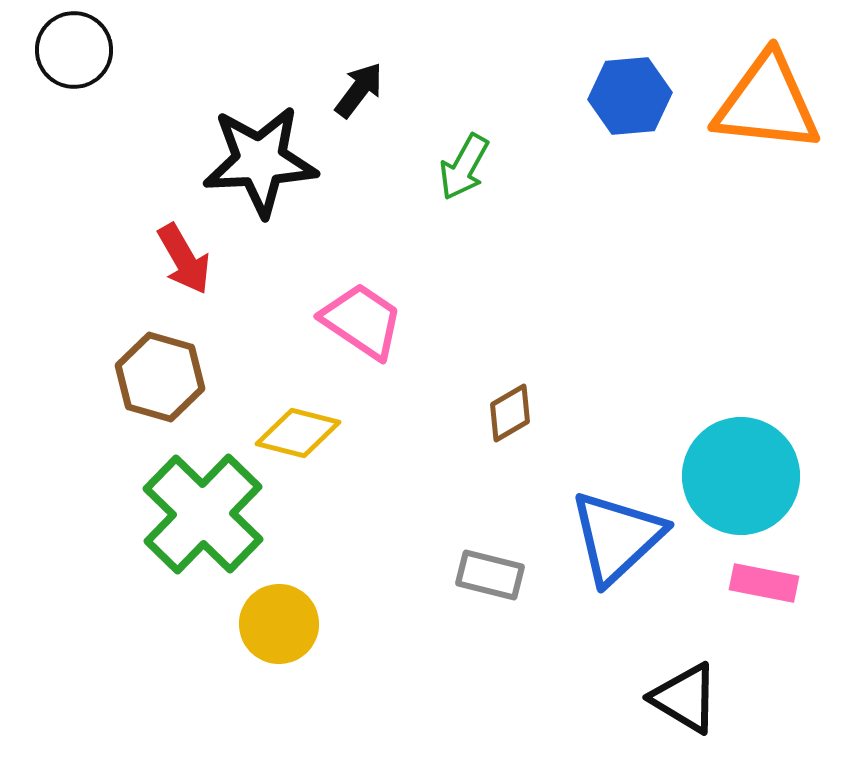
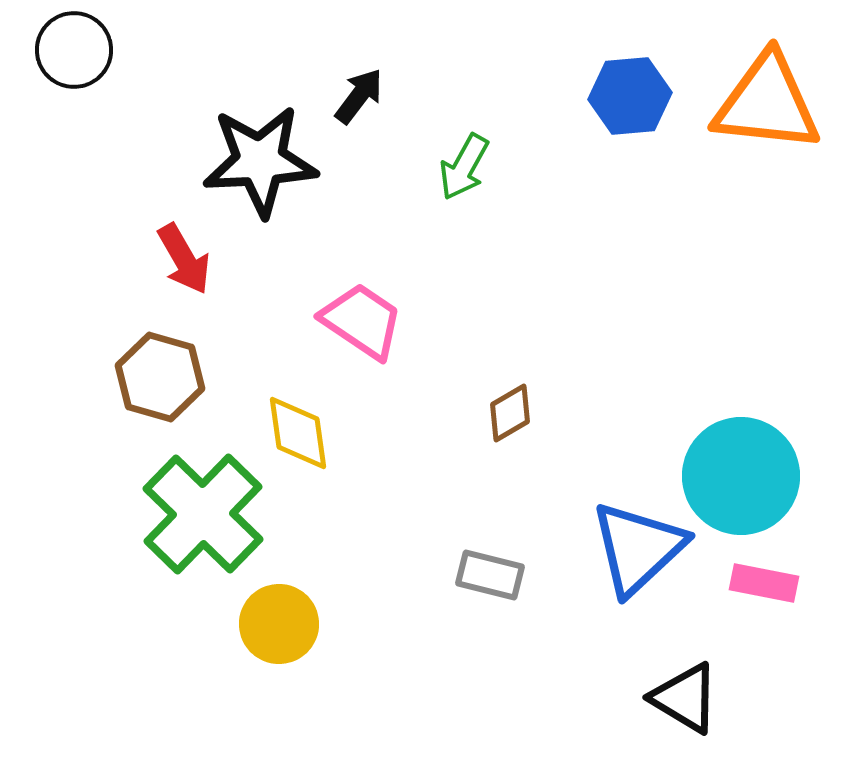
black arrow: moved 6 px down
yellow diamond: rotated 68 degrees clockwise
blue triangle: moved 21 px right, 11 px down
